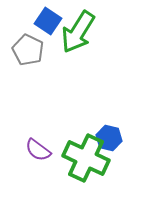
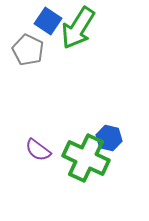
green arrow: moved 4 px up
